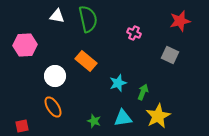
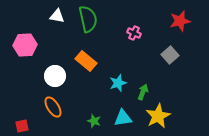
gray square: rotated 24 degrees clockwise
